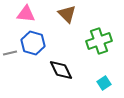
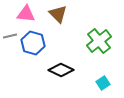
brown triangle: moved 9 px left
green cross: rotated 20 degrees counterclockwise
gray line: moved 17 px up
black diamond: rotated 40 degrees counterclockwise
cyan square: moved 1 px left
